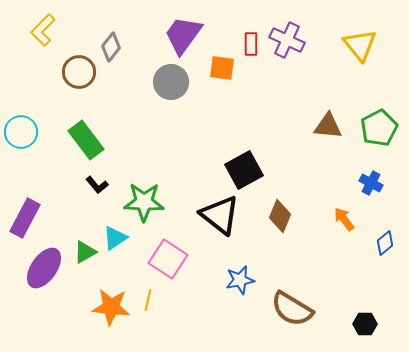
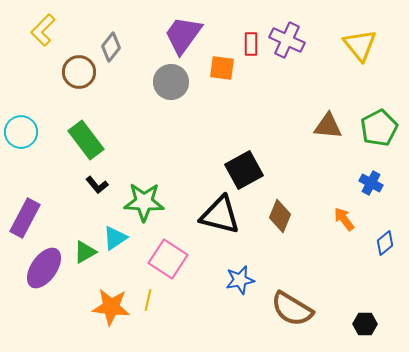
black triangle: rotated 24 degrees counterclockwise
